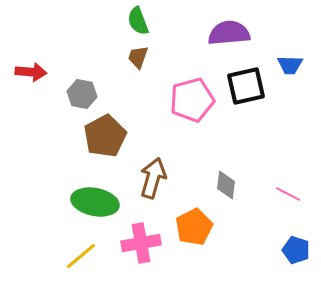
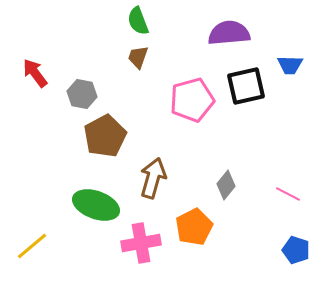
red arrow: moved 4 px right, 1 px down; rotated 132 degrees counterclockwise
gray diamond: rotated 32 degrees clockwise
green ellipse: moved 1 px right, 3 px down; rotated 9 degrees clockwise
yellow line: moved 49 px left, 10 px up
